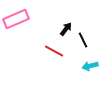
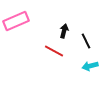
pink rectangle: moved 2 px down
black arrow: moved 2 px left, 2 px down; rotated 24 degrees counterclockwise
black line: moved 3 px right, 1 px down
